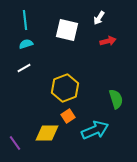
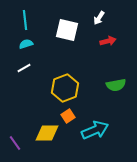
green semicircle: moved 14 px up; rotated 96 degrees clockwise
